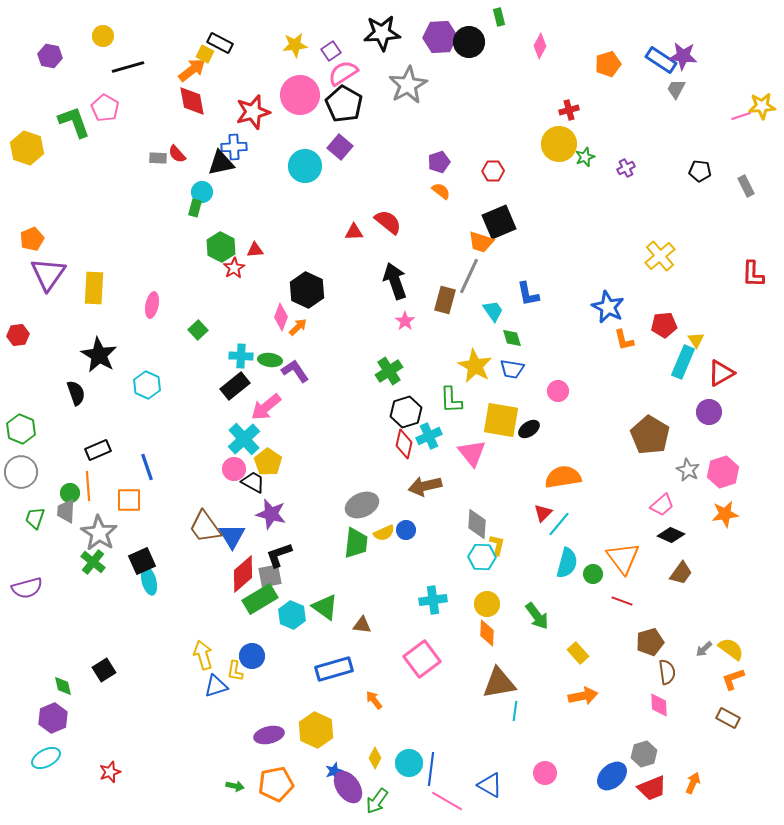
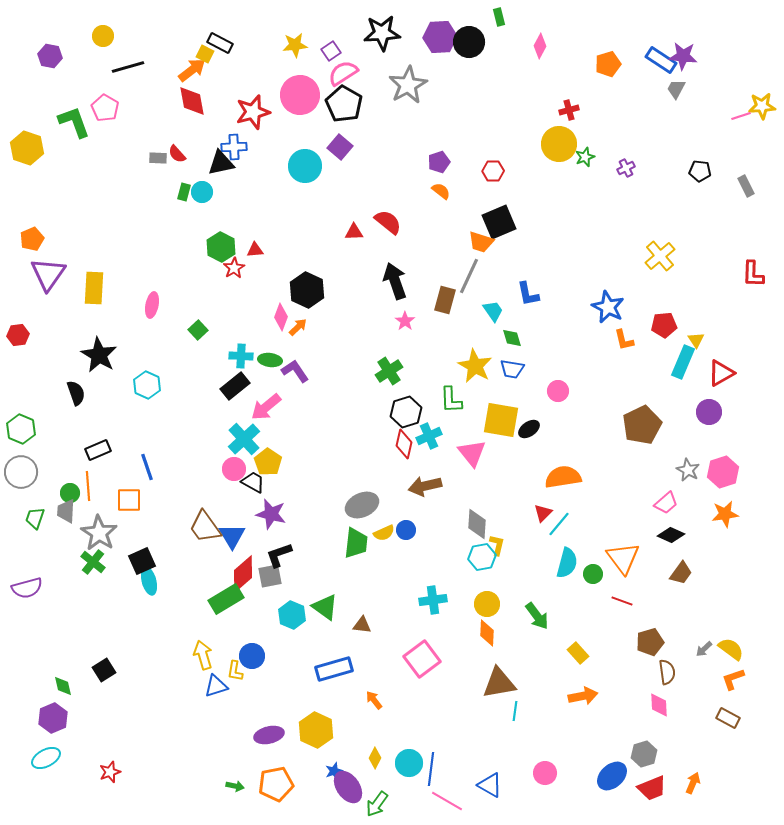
green rectangle at (195, 208): moved 11 px left, 16 px up
brown pentagon at (650, 435): moved 8 px left, 10 px up; rotated 15 degrees clockwise
pink trapezoid at (662, 505): moved 4 px right, 2 px up
cyan hexagon at (482, 557): rotated 12 degrees counterclockwise
green rectangle at (260, 599): moved 34 px left
green arrow at (377, 801): moved 3 px down
